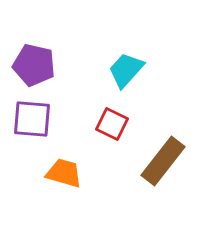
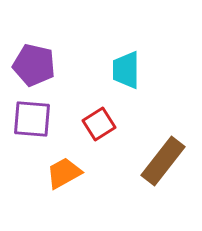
cyan trapezoid: rotated 42 degrees counterclockwise
red square: moved 13 px left; rotated 32 degrees clockwise
orange trapezoid: rotated 45 degrees counterclockwise
